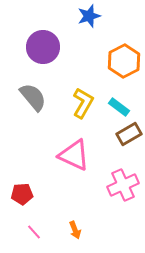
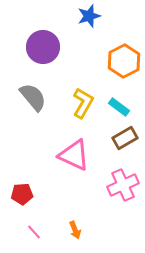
brown rectangle: moved 4 px left, 4 px down
